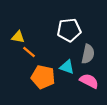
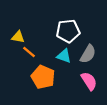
white pentagon: moved 1 px left, 1 px down
gray semicircle: rotated 18 degrees clockwise
cyan triangle: moved 3 px left, 11 px up
orange pentagon: rotated 10 degrees clockwise
pink semicircle: rotated 30 degrees clockwise
